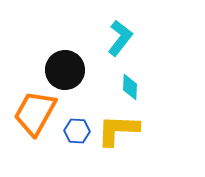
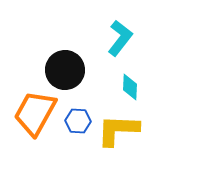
blue hexagon: moved 1 px right, 10 px up
